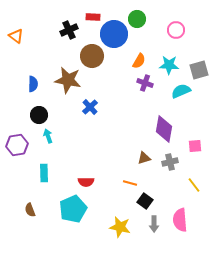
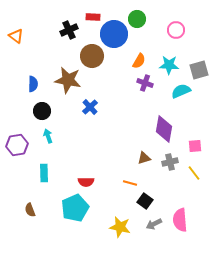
black circle: moved 3 px right, 4 px up
yellow line: moved 12 px up
cyan pentagon: moved 2 px right, 1 px up
gray arrow: rotated 63 degrees clockwise
